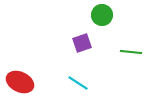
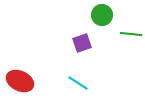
green line: moved 18 px up
red ellipse: moved 1 px up
